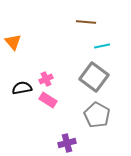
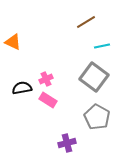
brown line: rotated 36 degrees counterclockwise
orange triangle: rotated 24 degrees counterclockwise
gray pentagon: moved 2 px down
